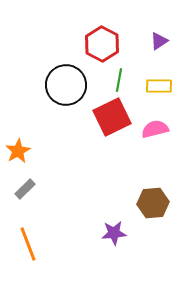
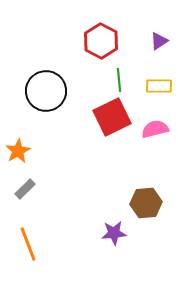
red hexagon: moved 1 px left, 3 px up
green line: rotated 15 degrees counterclockwise
black circle: moved 20 px left, 6 px down
brown hexagon: moved 7 px left
